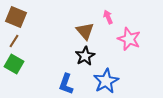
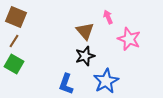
black star: rotated 12 degrees clockwise
